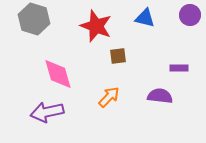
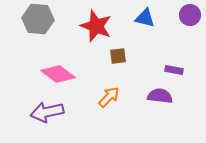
gray hexagon: moved 4 px right; rotated 12 degrees counterclockwise
purple rectangle: moved 5 px left, 2 px down; rotated 12 degrees clockwise
pink diamond: rotated 36 degrees counterclockwise
